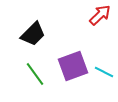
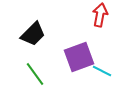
red arrow: rotated 35 degrees counterclockwise
purple square: moved 6 px right, 9 px up
cyan line: moved 2 px left, 1 px up
